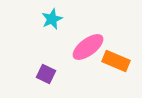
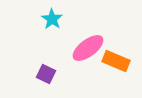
cyan star: rotated 15 degrees counterclockwise
pink ellipse: moved 1 px down
